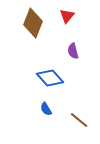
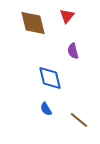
brown diamond: rotated 36 degrees counterclockwise
blue diamond: rotated 28 degrees clockwise
